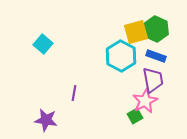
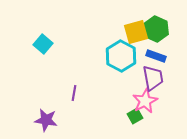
purple trapezoid: moved 2 px up
